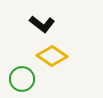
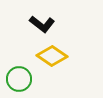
green circle: moved 3 px left
